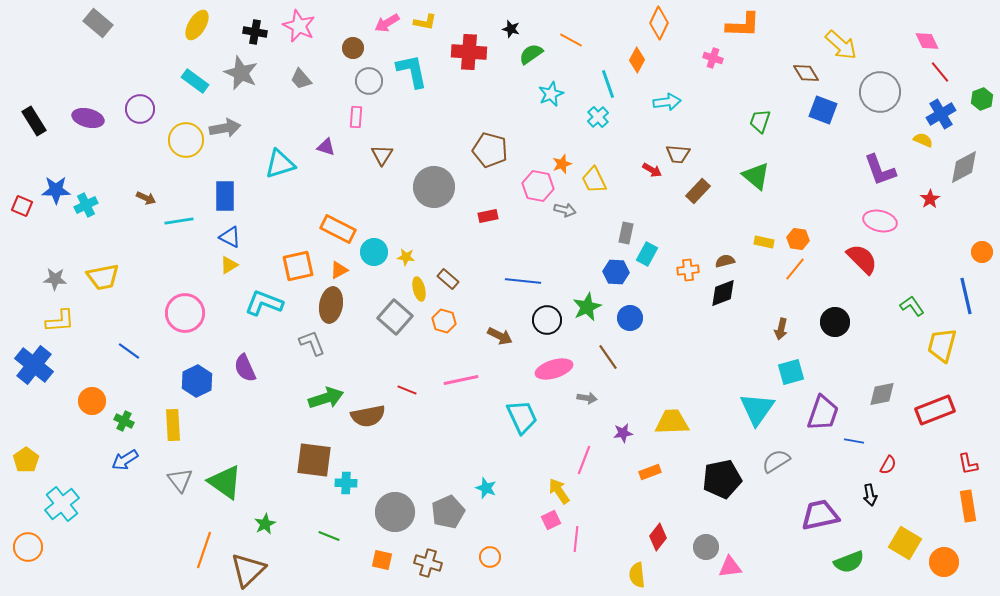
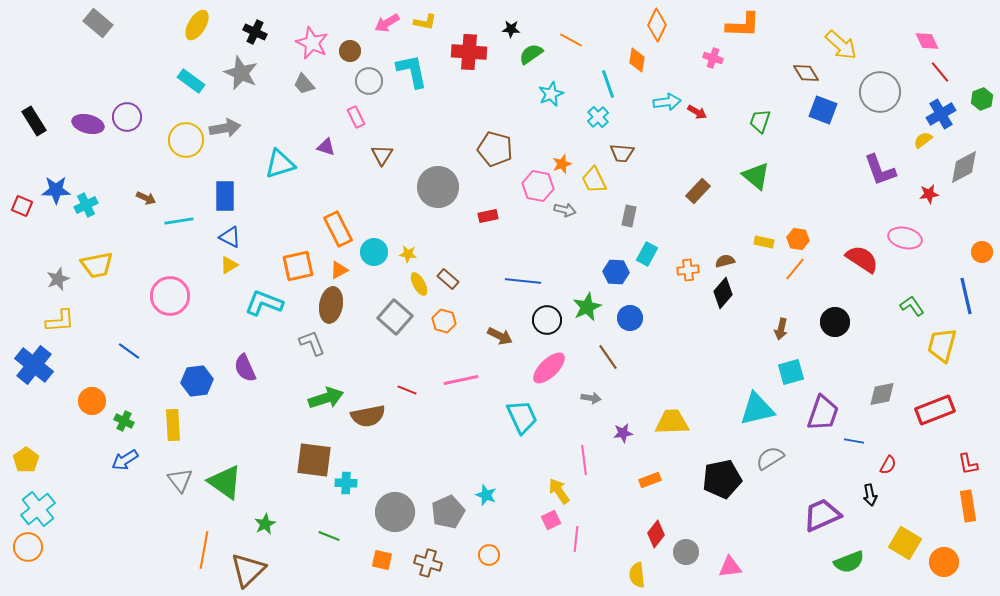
orange diamond at (659, 23): moved 2 px left, 2 px down
pink star at (299, 26): moved 13 px right, 17 px down
black star at (511, 29): rotated 12 degrees counterclockwise
black cross at (255, 32): rotated 15 degrees clockwise
brown circle at (353, 48): moved 3 px left, 3 px down
orange diamond at (637, 60): rotated 20 degrees counterclockwise
gray trapezoid at (301, 79): moved 3 px right, 5 px down
cyan rectangle at (195, 81): moved 4 px left
purple circle at (140, 109): moved 13 px left, 8 px down
pink rectangle at (356, 117): rotated 30 degrees counterclockwise
purple ellipse at (88, 118): moved 6 px down
yellow semicircle at (923, 140): rotated 60 degrees counterclockwise
brown pentagon at (490, 150): moved 5 px right, 1 px up
brown trapezoid at (678, 154): moved 56 px left, 1 px up
red arrow at (652, 170): moved 45 px right, 58 px up
gray circle at (434, 187): moved 4 px right
red star at (930, 199): moved 1 px left, 5 px up; rotated 24 degrees clockwise
pink ellipse at (880, 221): moved 25 px right, 17 px down
orange rectangle at (338, 229): rotated 36 degrees clockwise
gray rectangle at (626, 233): moved 3 px right, 17 px up
yellow star at (406, 257): moved 2 px right, 3 px up
red semicircle at (862, 259): rotated 12 degrees counterclockwise
yellow trapezoid at (103, 277): moved 6 px left, 12 px up
gray star at (55, 279): moved 3 px right; rotated 25 degrees counterclockwise
yellow ellipse at (419, 289): moved 5 px up; rotated 15 degrees counterclockwise
black diamond at (723, 293): rotated 28 degrees counterclockwise
pink circle at (185, 313): moved 15 px left, 17 px up
pink ellipse at (554, 369): moved 5 px left, 1 px up; rotated 27 degrees counterclockwise
blue hexagon at (197, 381): rotated 20 degrees clockwise
gray arrow at (587, 398): moved 4 px right
cyan triangle at (757, 409): rotated 42 degrees clockwise
pink line at (584, 460): rotated 28 degrees counterclockwise
gray semicircle at (776, 461): moved 6 px left, 3 px up
orange rectangle at (650, 472): moved 8 px down
cyan star at (486, 488): moved 7 px down
cyan cross at (62, 504): moved 24 px left, 5 px down
purple trapezoid at (820, 515): moved 2 px right; rotated 12 degrees counterclockwise
red diamond at (658, 537): moved 2 px left, 3 px up
gray circle at (706, 547): moved 20 px left, 5 px down
orange line at (204, 550): rotated 9 degrees counterclockwise
orange circle at (490, 557): moved 1 px left, 2 px up
